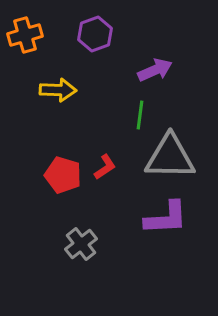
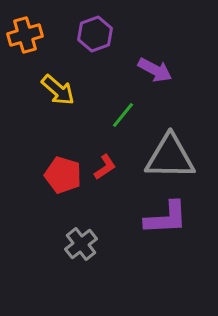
purple arrow: rotated 52 degrees clockwise
yellow arrow: rotated 39 degrees clockwise
green line: moved 17 px left; rotated 32 degrees clockwise
